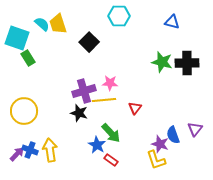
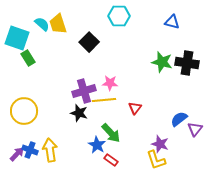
black cross: rotated 10 degrees clockwise
blue semicircle: moved 6 px right, 16 px up; rotated 72 degrees clockwise
